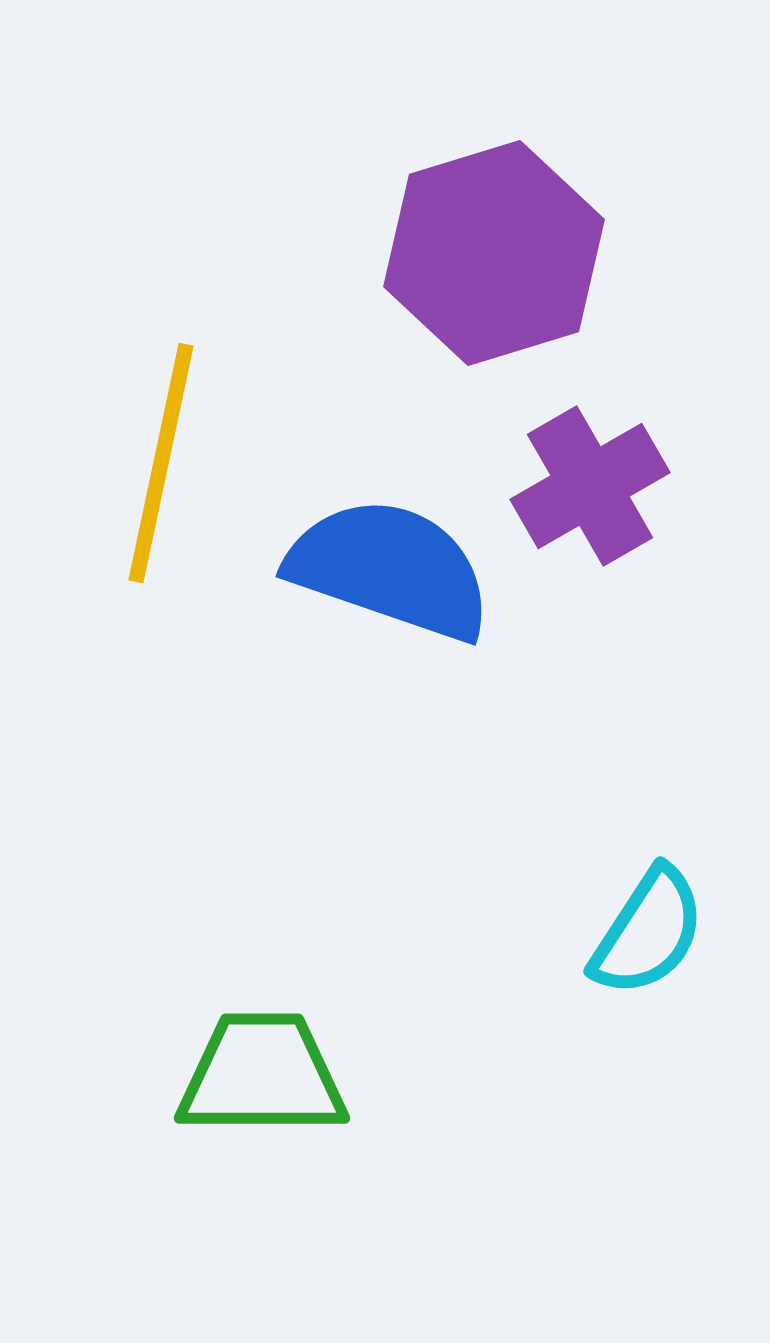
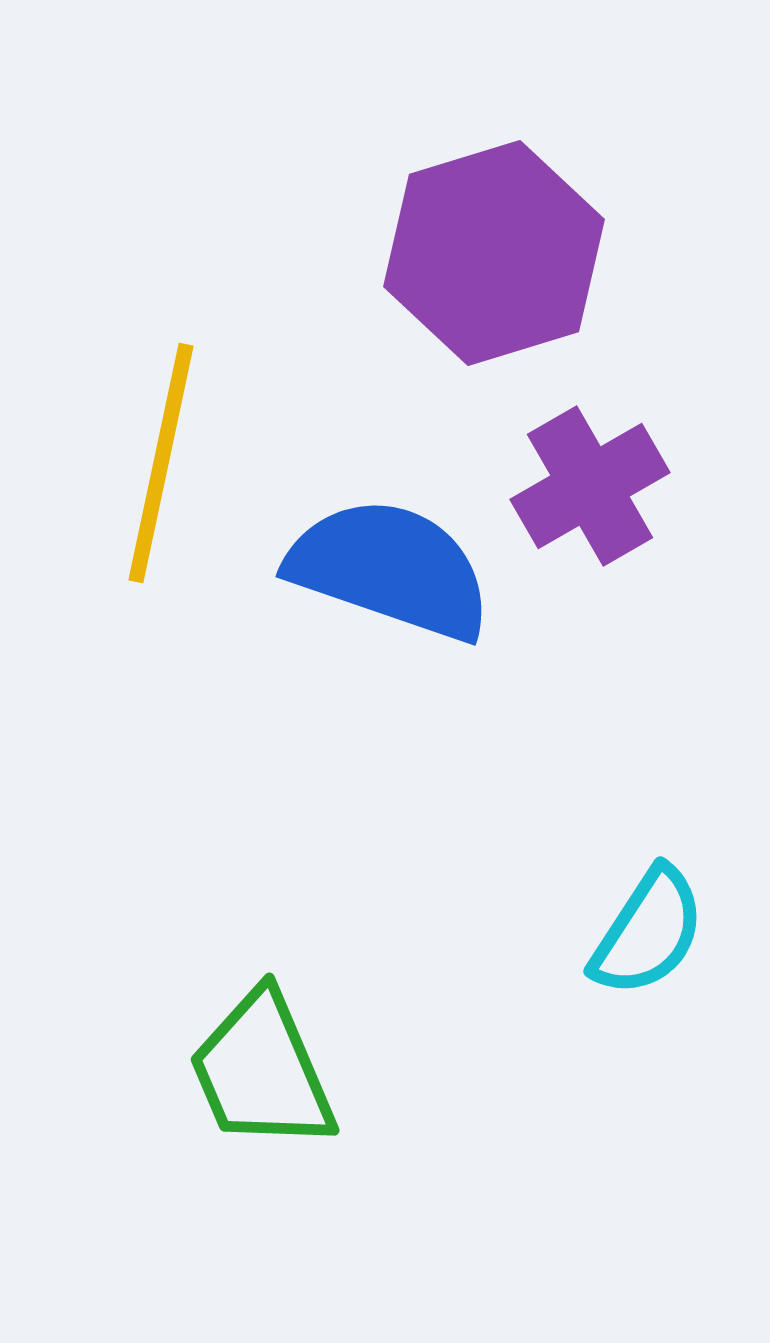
green trapezoid: moved 4 px up; rotated 113 degrees counterclockwise
